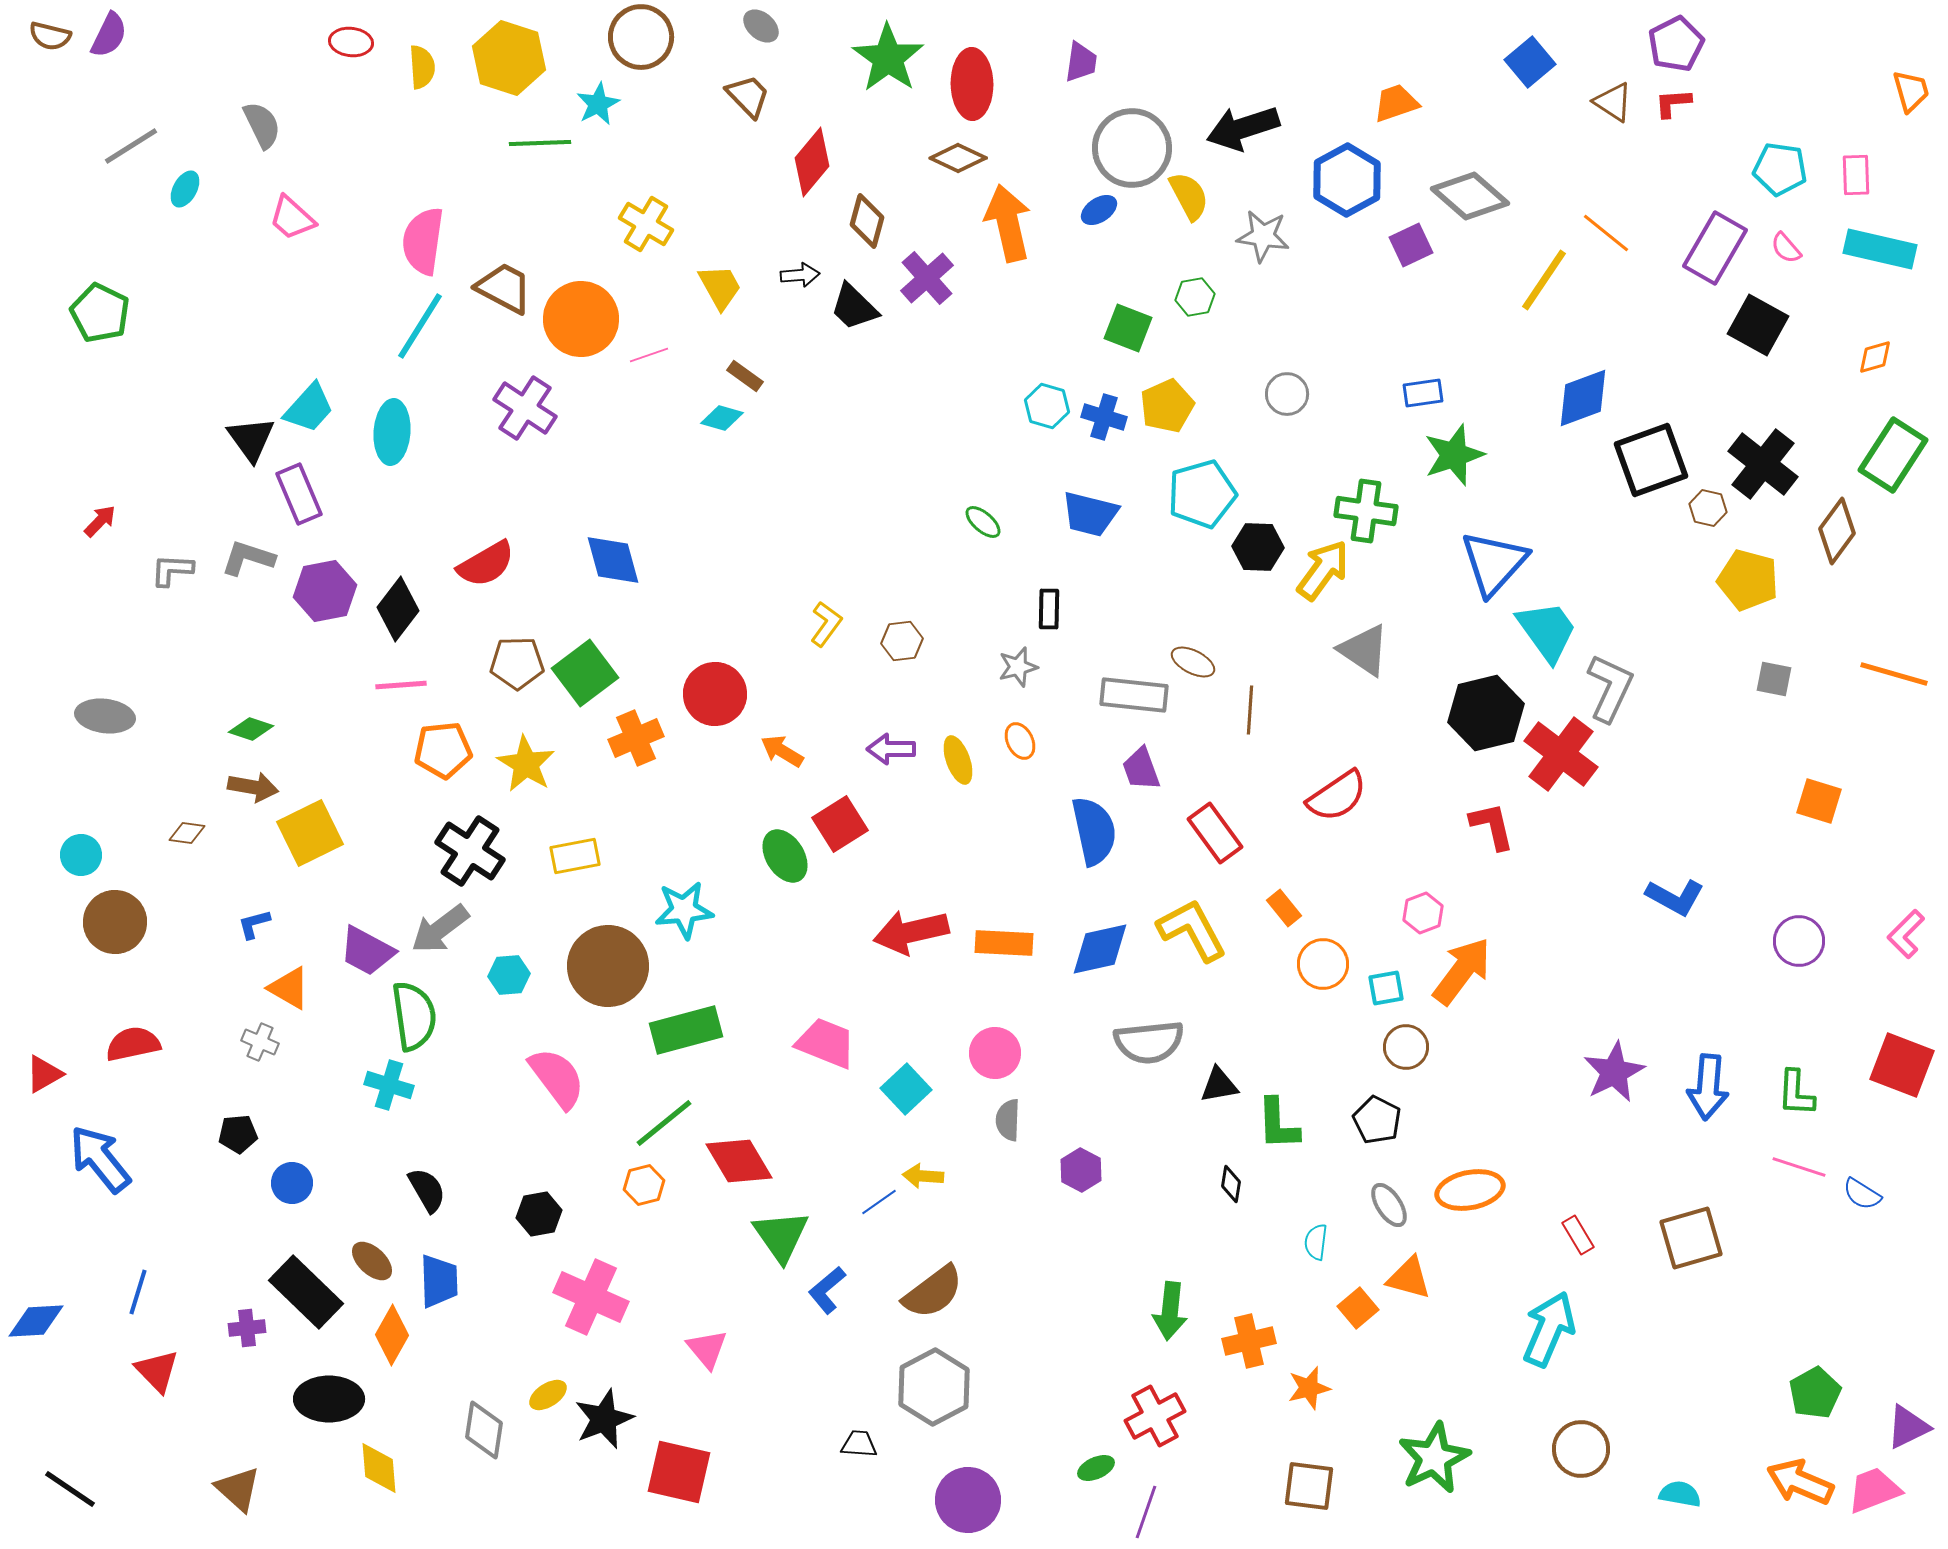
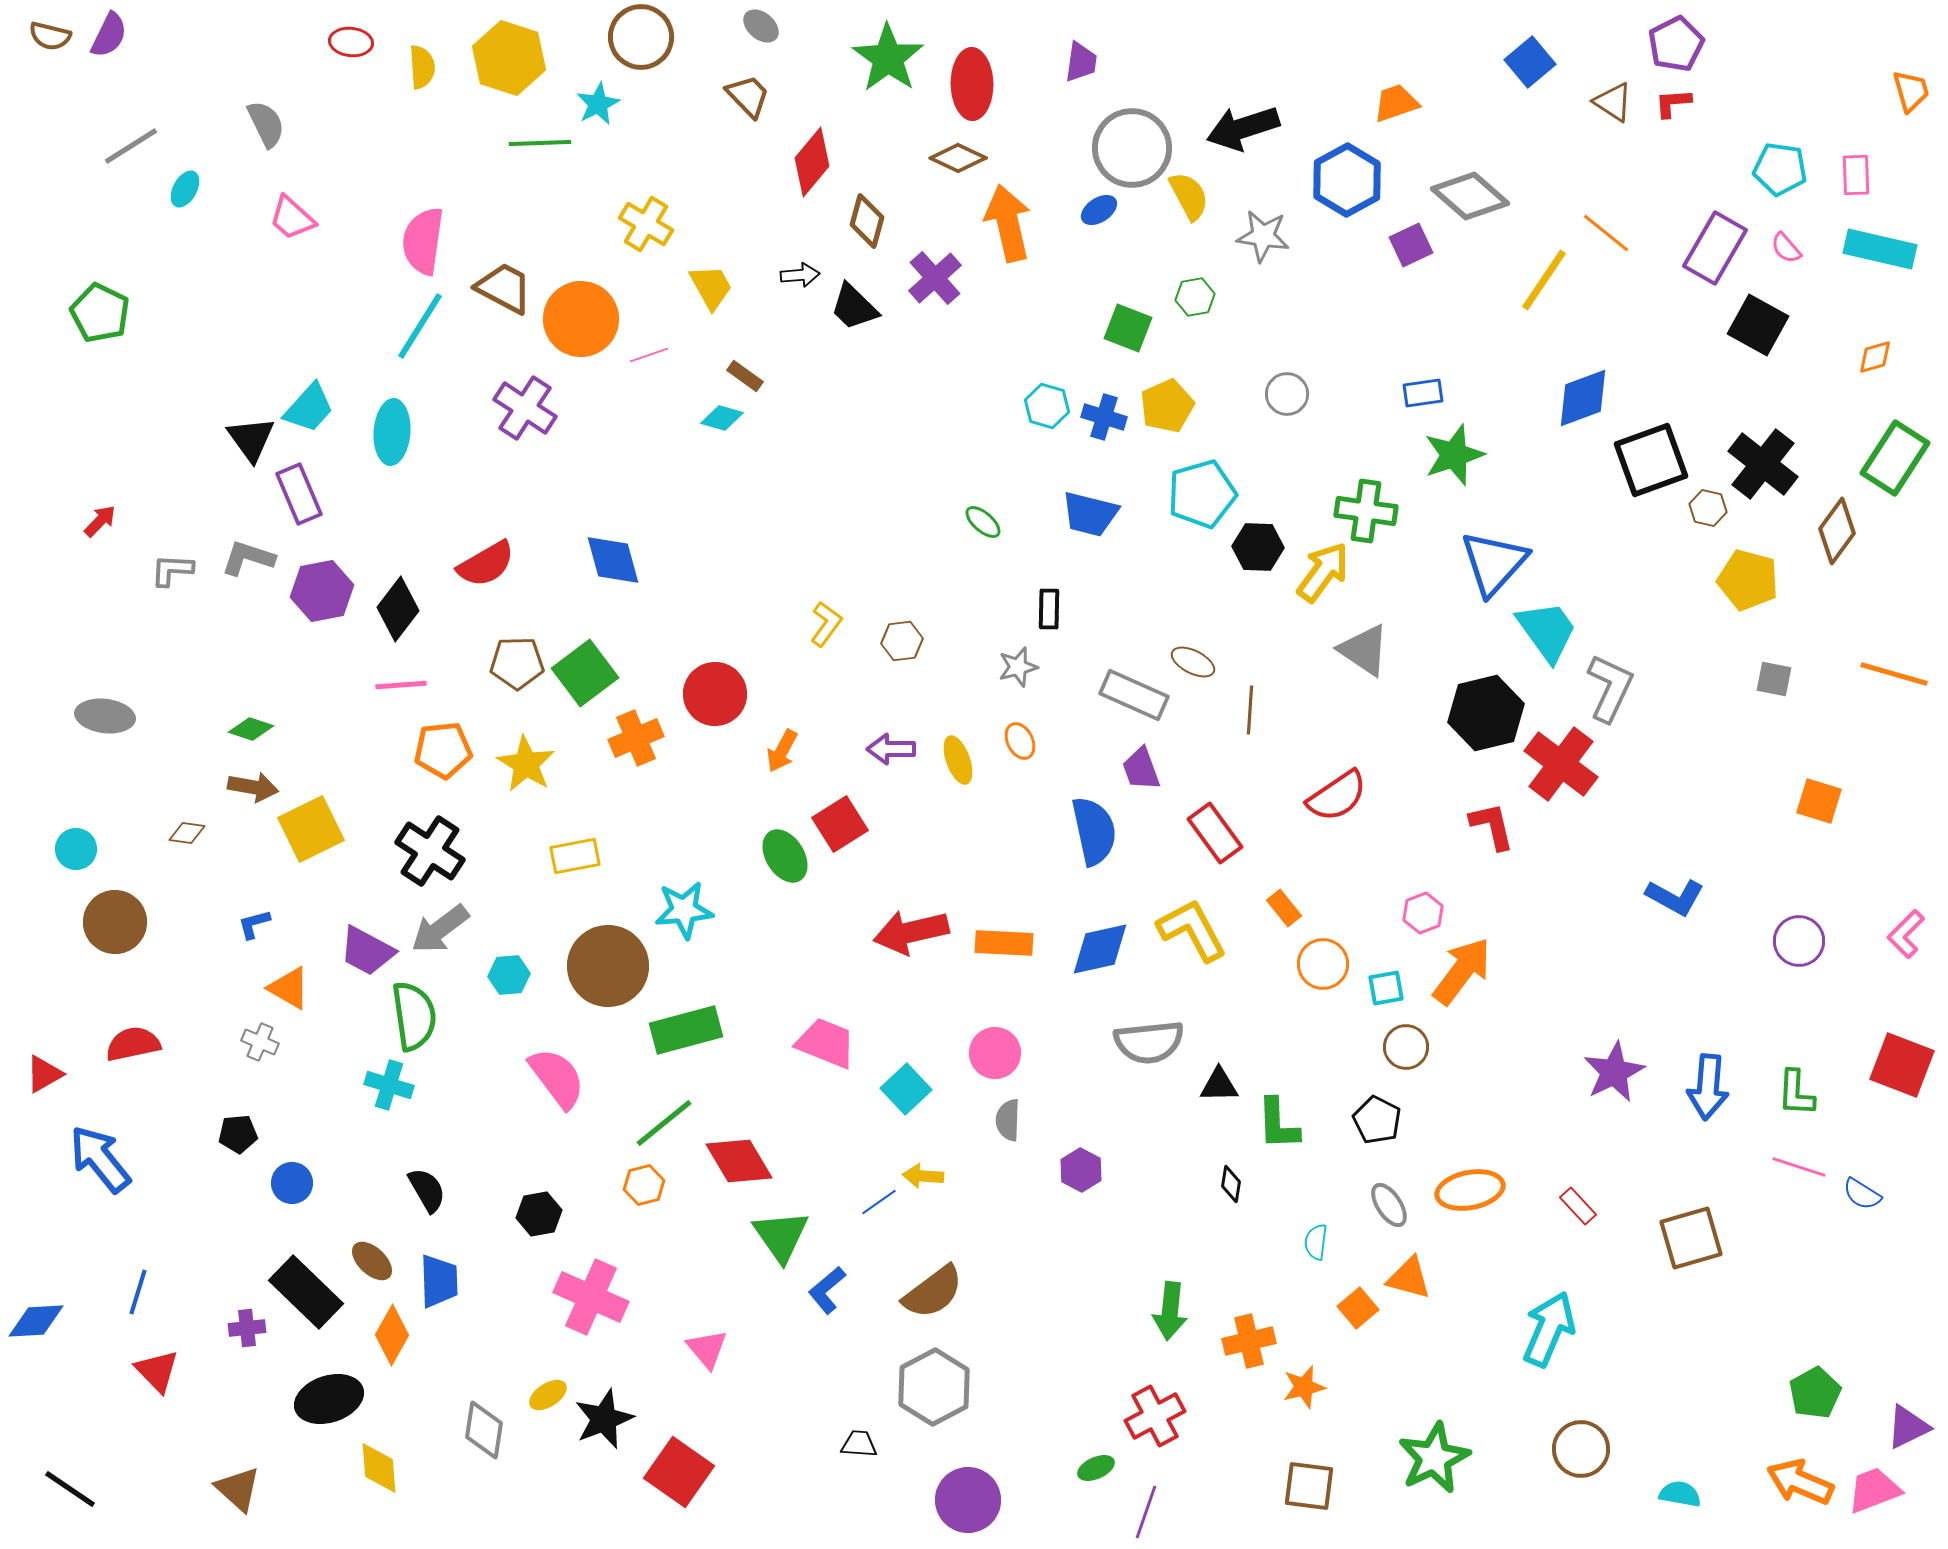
gray semicircle at (262, 125): moved 4 px right, 1 px up
purple cross at (927, 278): moved 8 px right
yellow trapezoid at (720, 287): moved 9 px left
green rectangle at (1893, 455): moved 2 px right, 3 px down
yellow arrow at (1323, 570): moved 2 px down
purple hexagon at (325, 591): moved 3 px left
gray rectangle at (1134, 695): rotated 18 degrees clockwise
orange arrow at (782, 751): rotated 93 degrees counterclockwise
red cross at (1561, 754): moved 10 px down
yellow square at (310, 833): moved 1 px right, 4 px up
black cross at (470, 851): moved 40 px left
cyan circle at (81, 855): moved 5 px left, 6 px up
black triangle at (1219, 1085): rotated 9 degrees clockwise
red rectangle at (1578, 1235): moved 29 px up; rotated 12 degrees counterclockwise
orange star at (1309, 1388): moved 5 px left, 1 px up
black ellipse at (329, 1399): rotated 18 degrees counterclockwise
red square at (679, 1472): rotated 22 degrees clockwise
